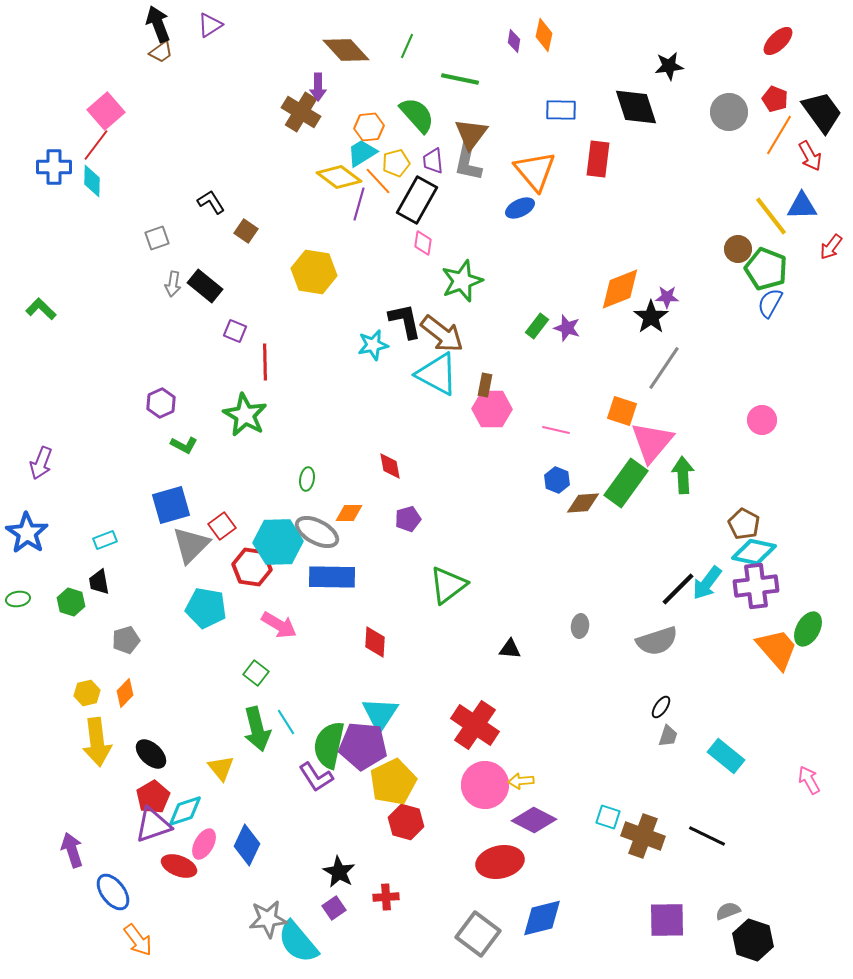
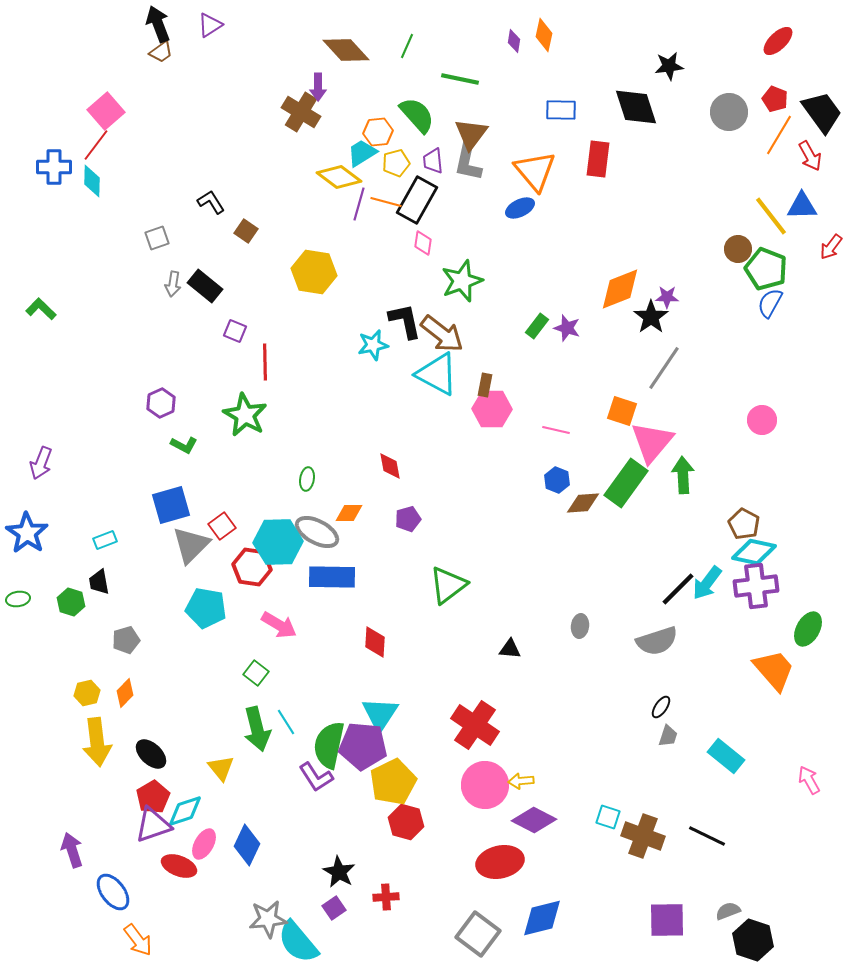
orange hexagon at (369, 127): moved 9 px right, 5 px down
orange line at (378, 181): moved 8 px right, 21 px down; rotated 32 degrees counterclockwise
orange trapezoid at (777, 649): moved 3 px left, 21 px down
